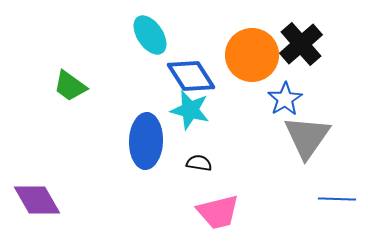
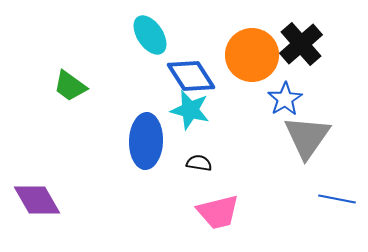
blue line: rotated 9 degrees clockwise
